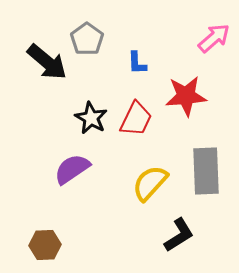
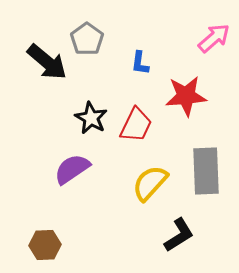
blue L-shape: moved 3 px right; rotated 10 degrees clockwise
red trapezoid: moved 6 px down
